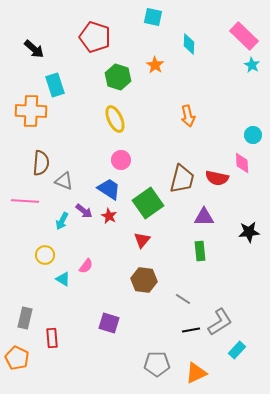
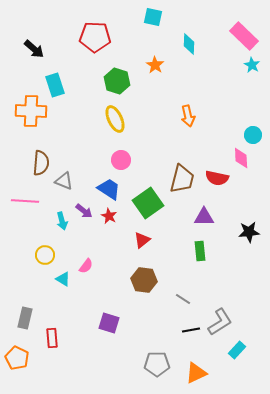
red pentagon at (95, 37): rotated 16 degrees counterclockwise
green hexagon at (118, 77): moved 1 px left, 4 px down
pink diamond at (242, 163): moved 1 px left, 5 px up
cyan arrow at (62, 221): rotated 42 degrees counterclockwise
red triangle at (142, 240): rotated 12 degrees clockwise
